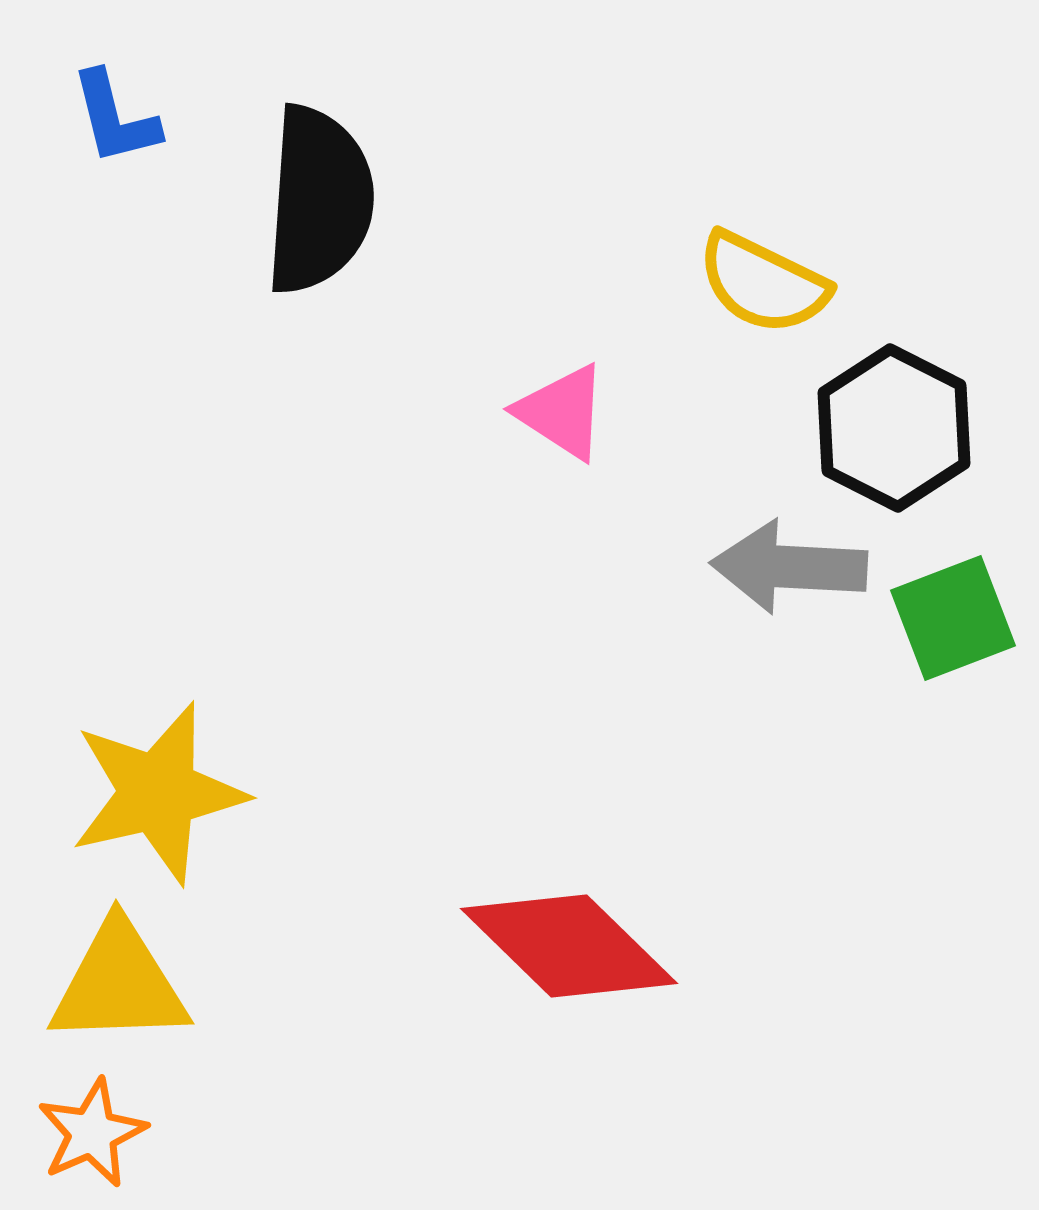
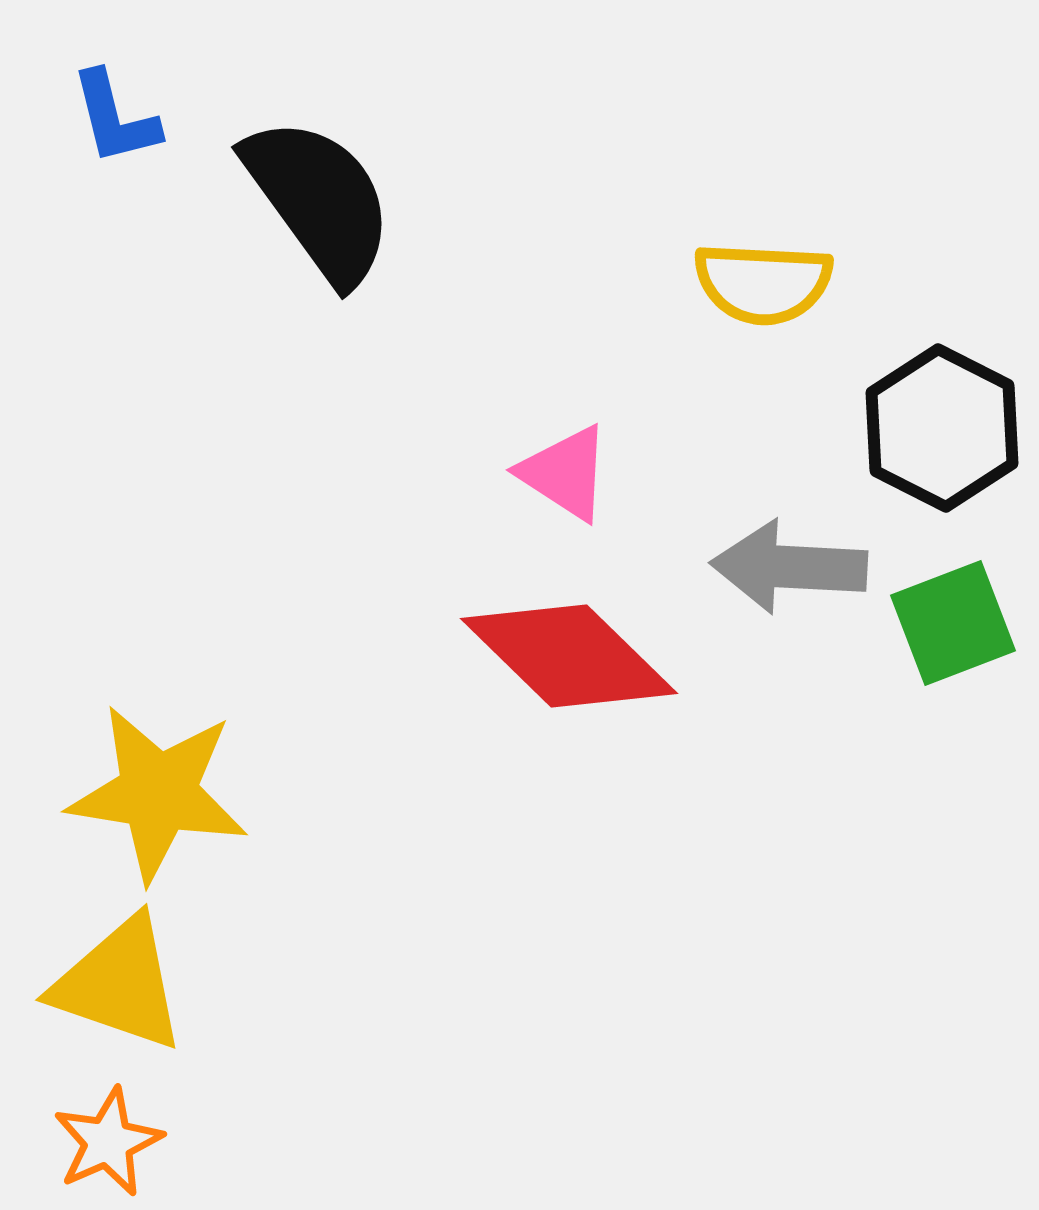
black semicircle: rotated 40 degrees counterclockwise
yellow semicircle: rotated 23 degrees counterclockwise
pink triangle: moved 3 px right, 61 px down
black hexagon: moved 48 px right
green square: moved 5 px down
yellow star: rotated 22 degrees clockwise
red diamond: moved 290 px up
yellow triangle: rotated 21 degrees clockwise
orange star: moved 16 px right, 9 px down
